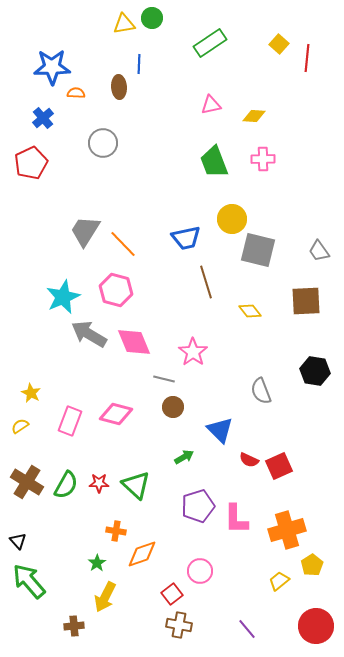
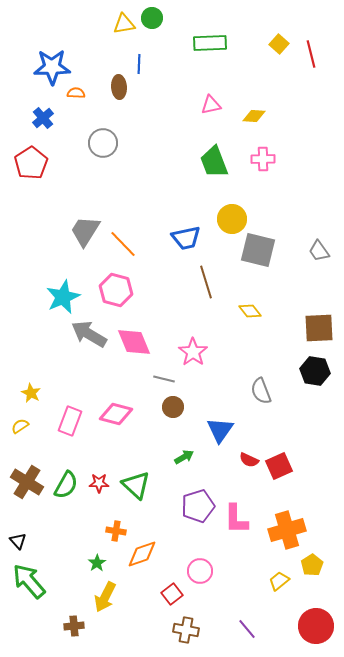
green rectangle at (210, 43): rotated 32 degrees clockwise
red line at (307, 58): moved 4 px right, 4 px up; rotated 20 degrees counterclockwise
red pentagon at (31, 163): rotated 8 degrees counterclockwise
brown square at (306, 301): moved 13 px right, 27 px down
blue triangle at (220, 430): rotated 20 degrees clockwise
brown cross at (179, 625): moved 7 px right, 5 px down
